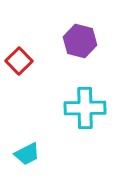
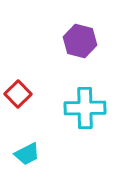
red square: moved 1 px left, 33 px down
